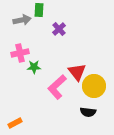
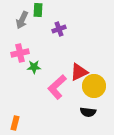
green rectangle: moved 1 px left
gray arrow: rotated 126 degrees clockwise
purple cross: rotated 24 degrees clockwise
red triangle: moved 2 px right; rotated 42 degrees clockwise
orange rectangle: rotated 48 degrees counterclockwise
